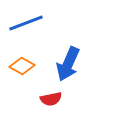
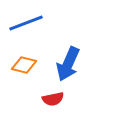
orange diamond: moved 2 px right, 1 px up; rotated 15 degrees counterclockwise
red semicircle: moved 2 px right
